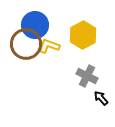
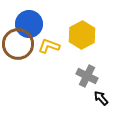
blue circle: moved 6 px left, 1 px up
yellow hexagon: moved 1 px left
brown circle: moved 8 px left
